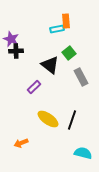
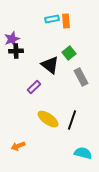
cyan rectangle: moved 5 px left, 10 px up
purple star: moved 1 px right; rotated 28 degrees clockwise
orange arrow: moved 3 px left, 3 px down
